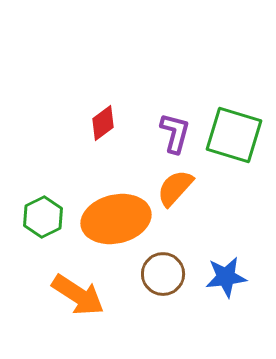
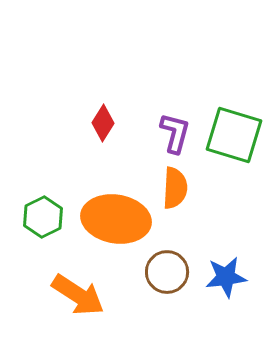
red diamond: rotated 21 degrees counterclockwise
orange semicircle: rotated 141 degrees clockwise
orange ellipse: rotated 22 degrees clockwise
brown circle: moved 4 px right, 2 px up
